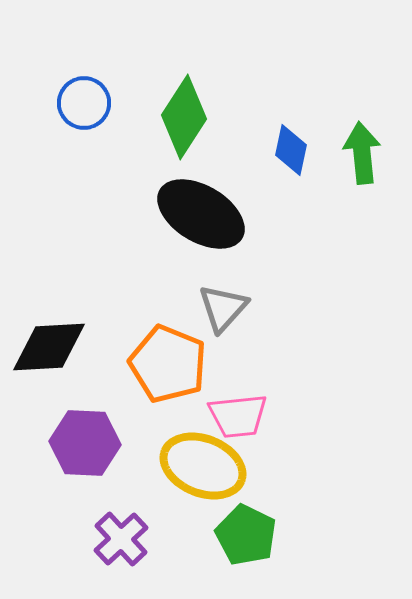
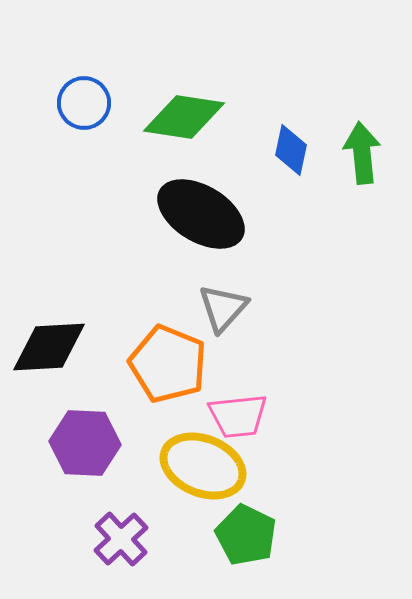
green diamond: rotated 66 degrees clockwise
